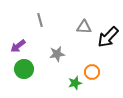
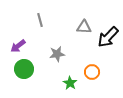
green star: moved 5 px left; rotated 24 degrees counterclockwise
